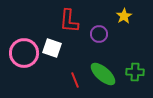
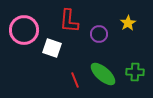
yellow star: moved 4 px right, 7 px down
pink circle: moved 23 px up
